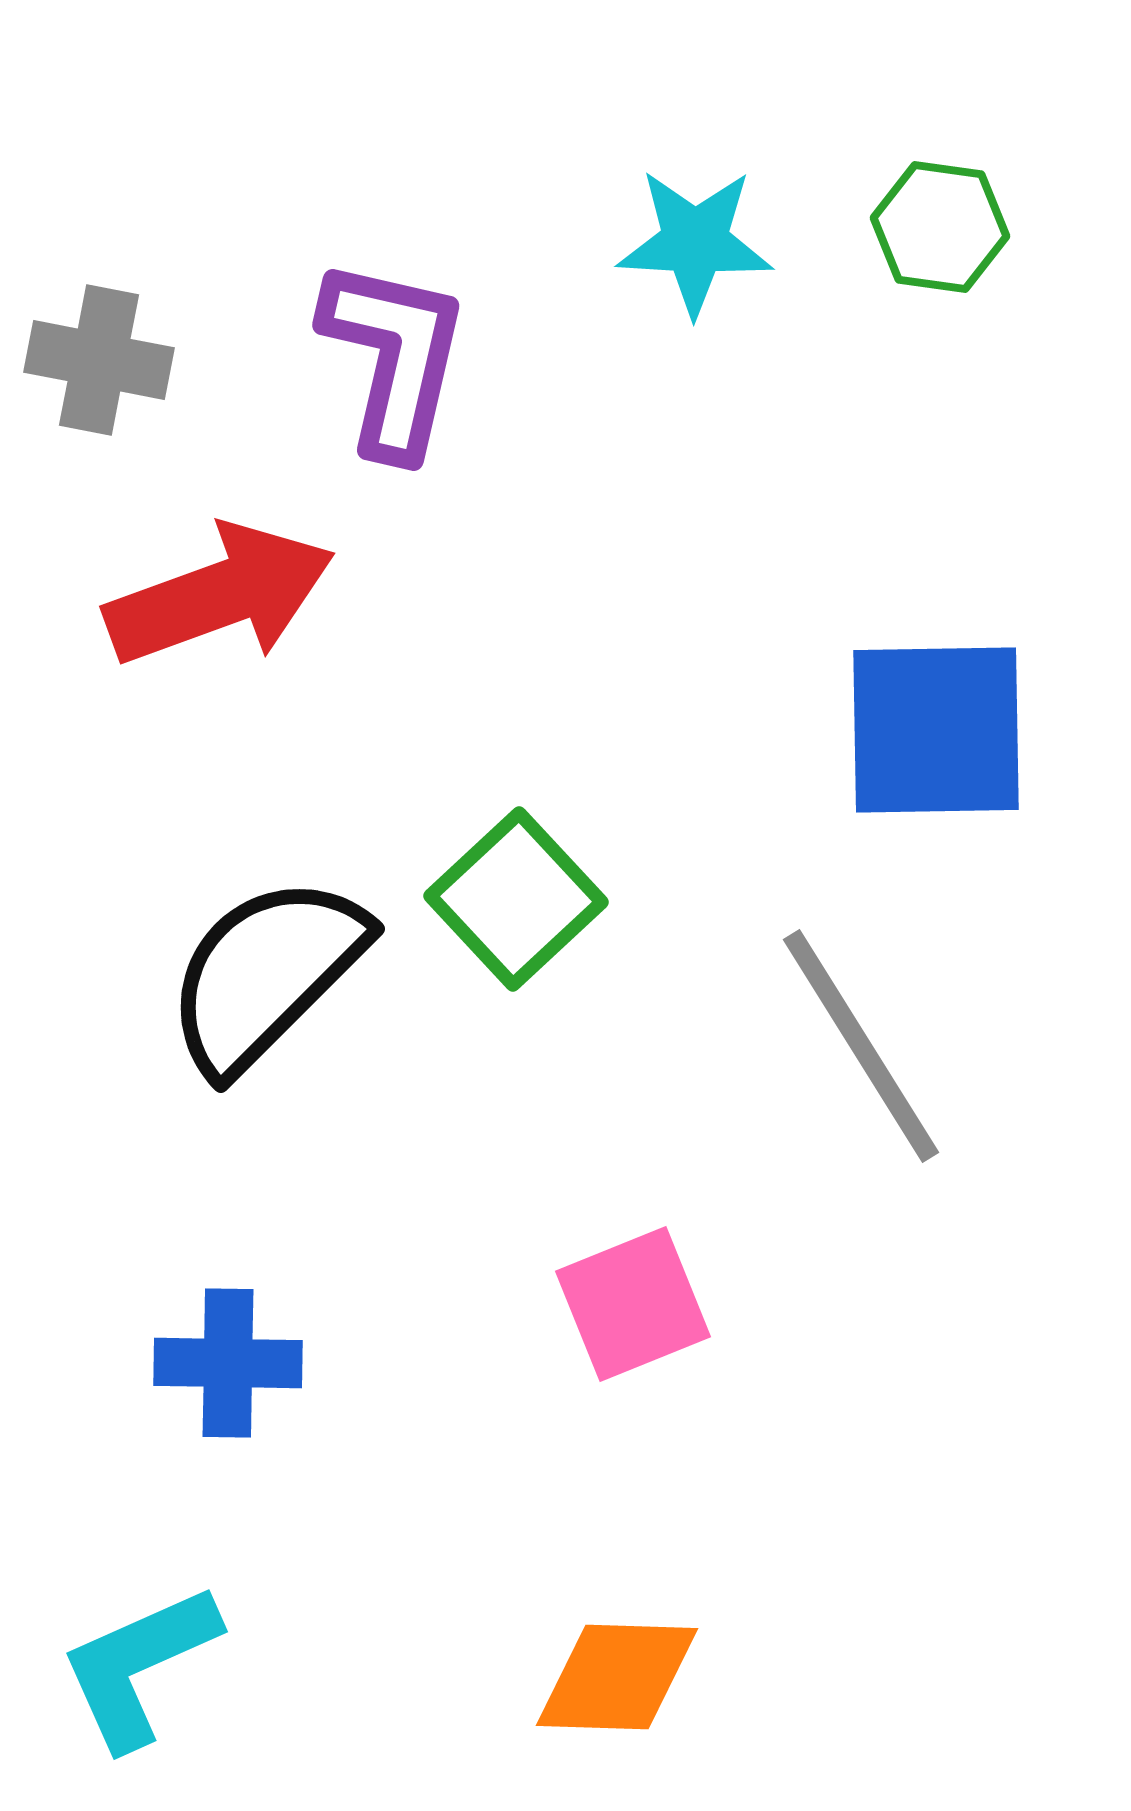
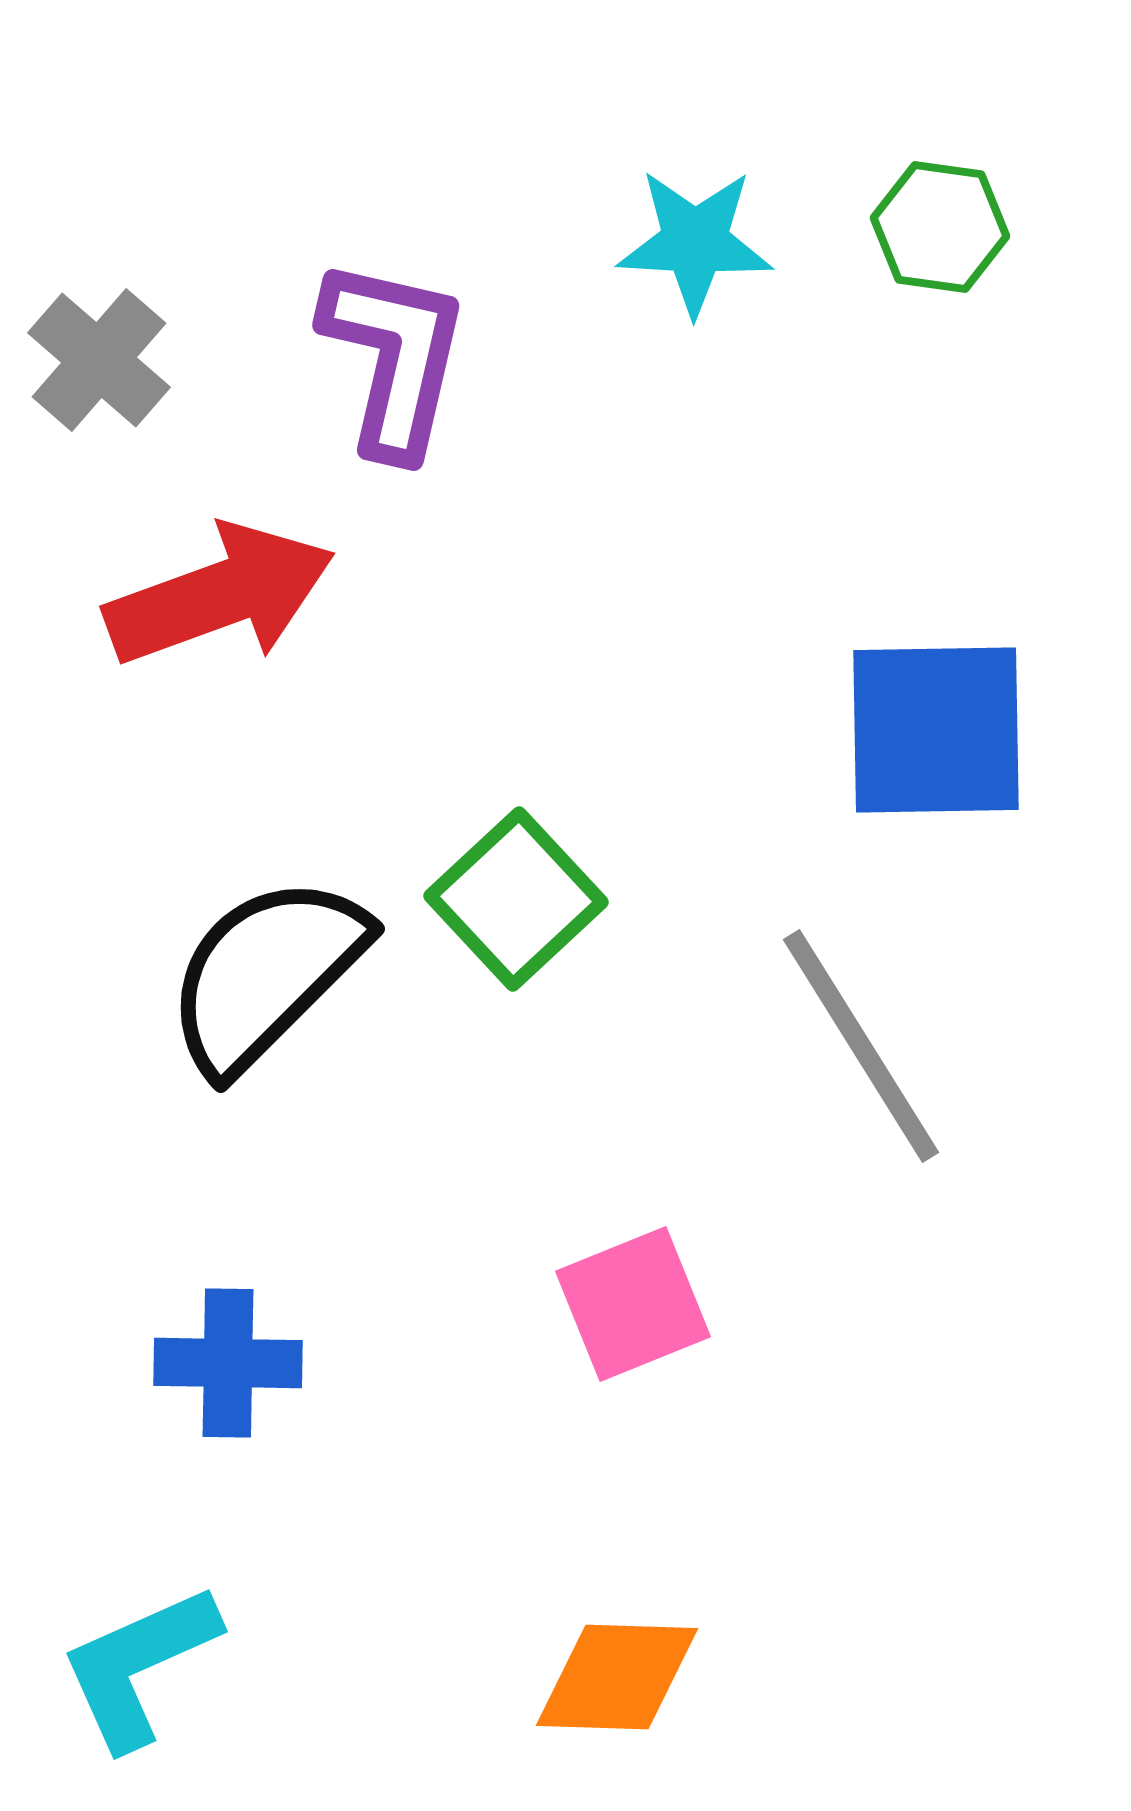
gray cross: rotated 30 degrees clockwise
